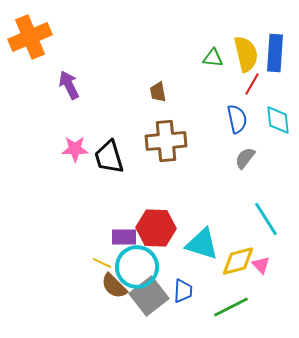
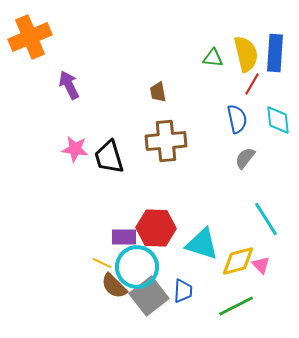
pink star: rotated 8 degrees clockwise
green line: moved 5 px right, 1 px up
